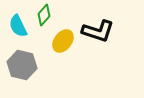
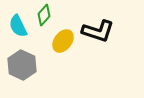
gray hexagon: rotated 12 degrees clockwise
